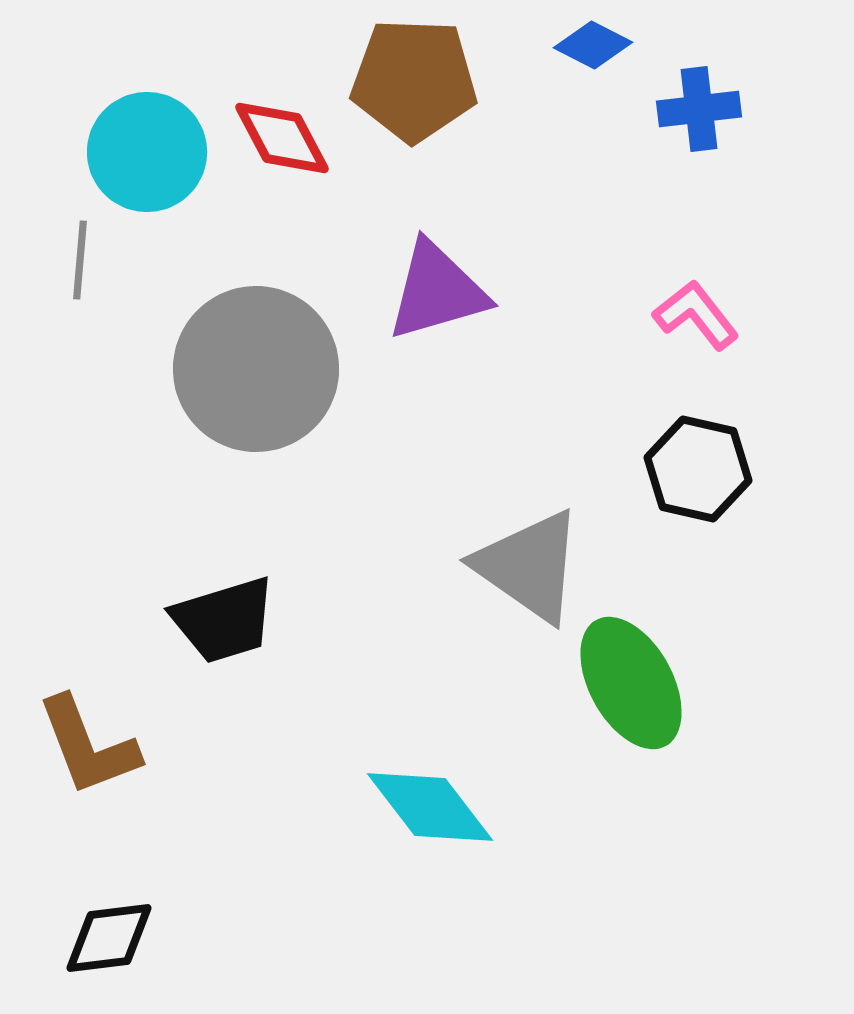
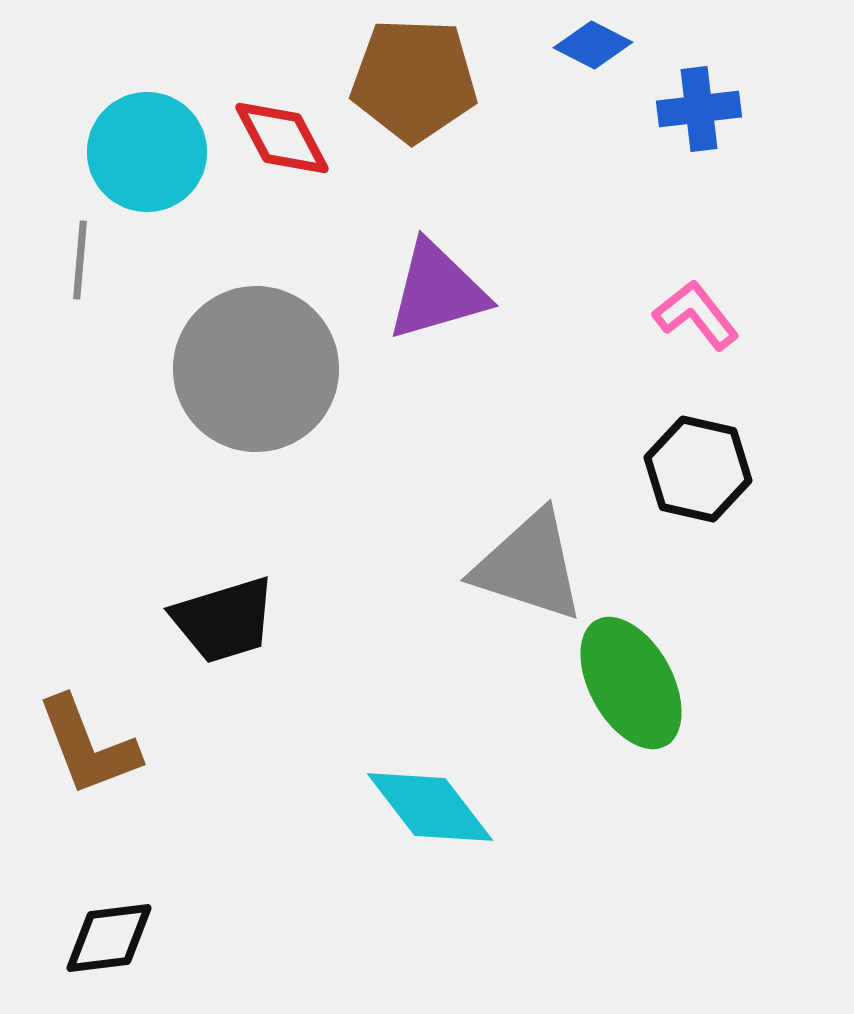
gray triangle: rotated 17 degrees counterclockwise
